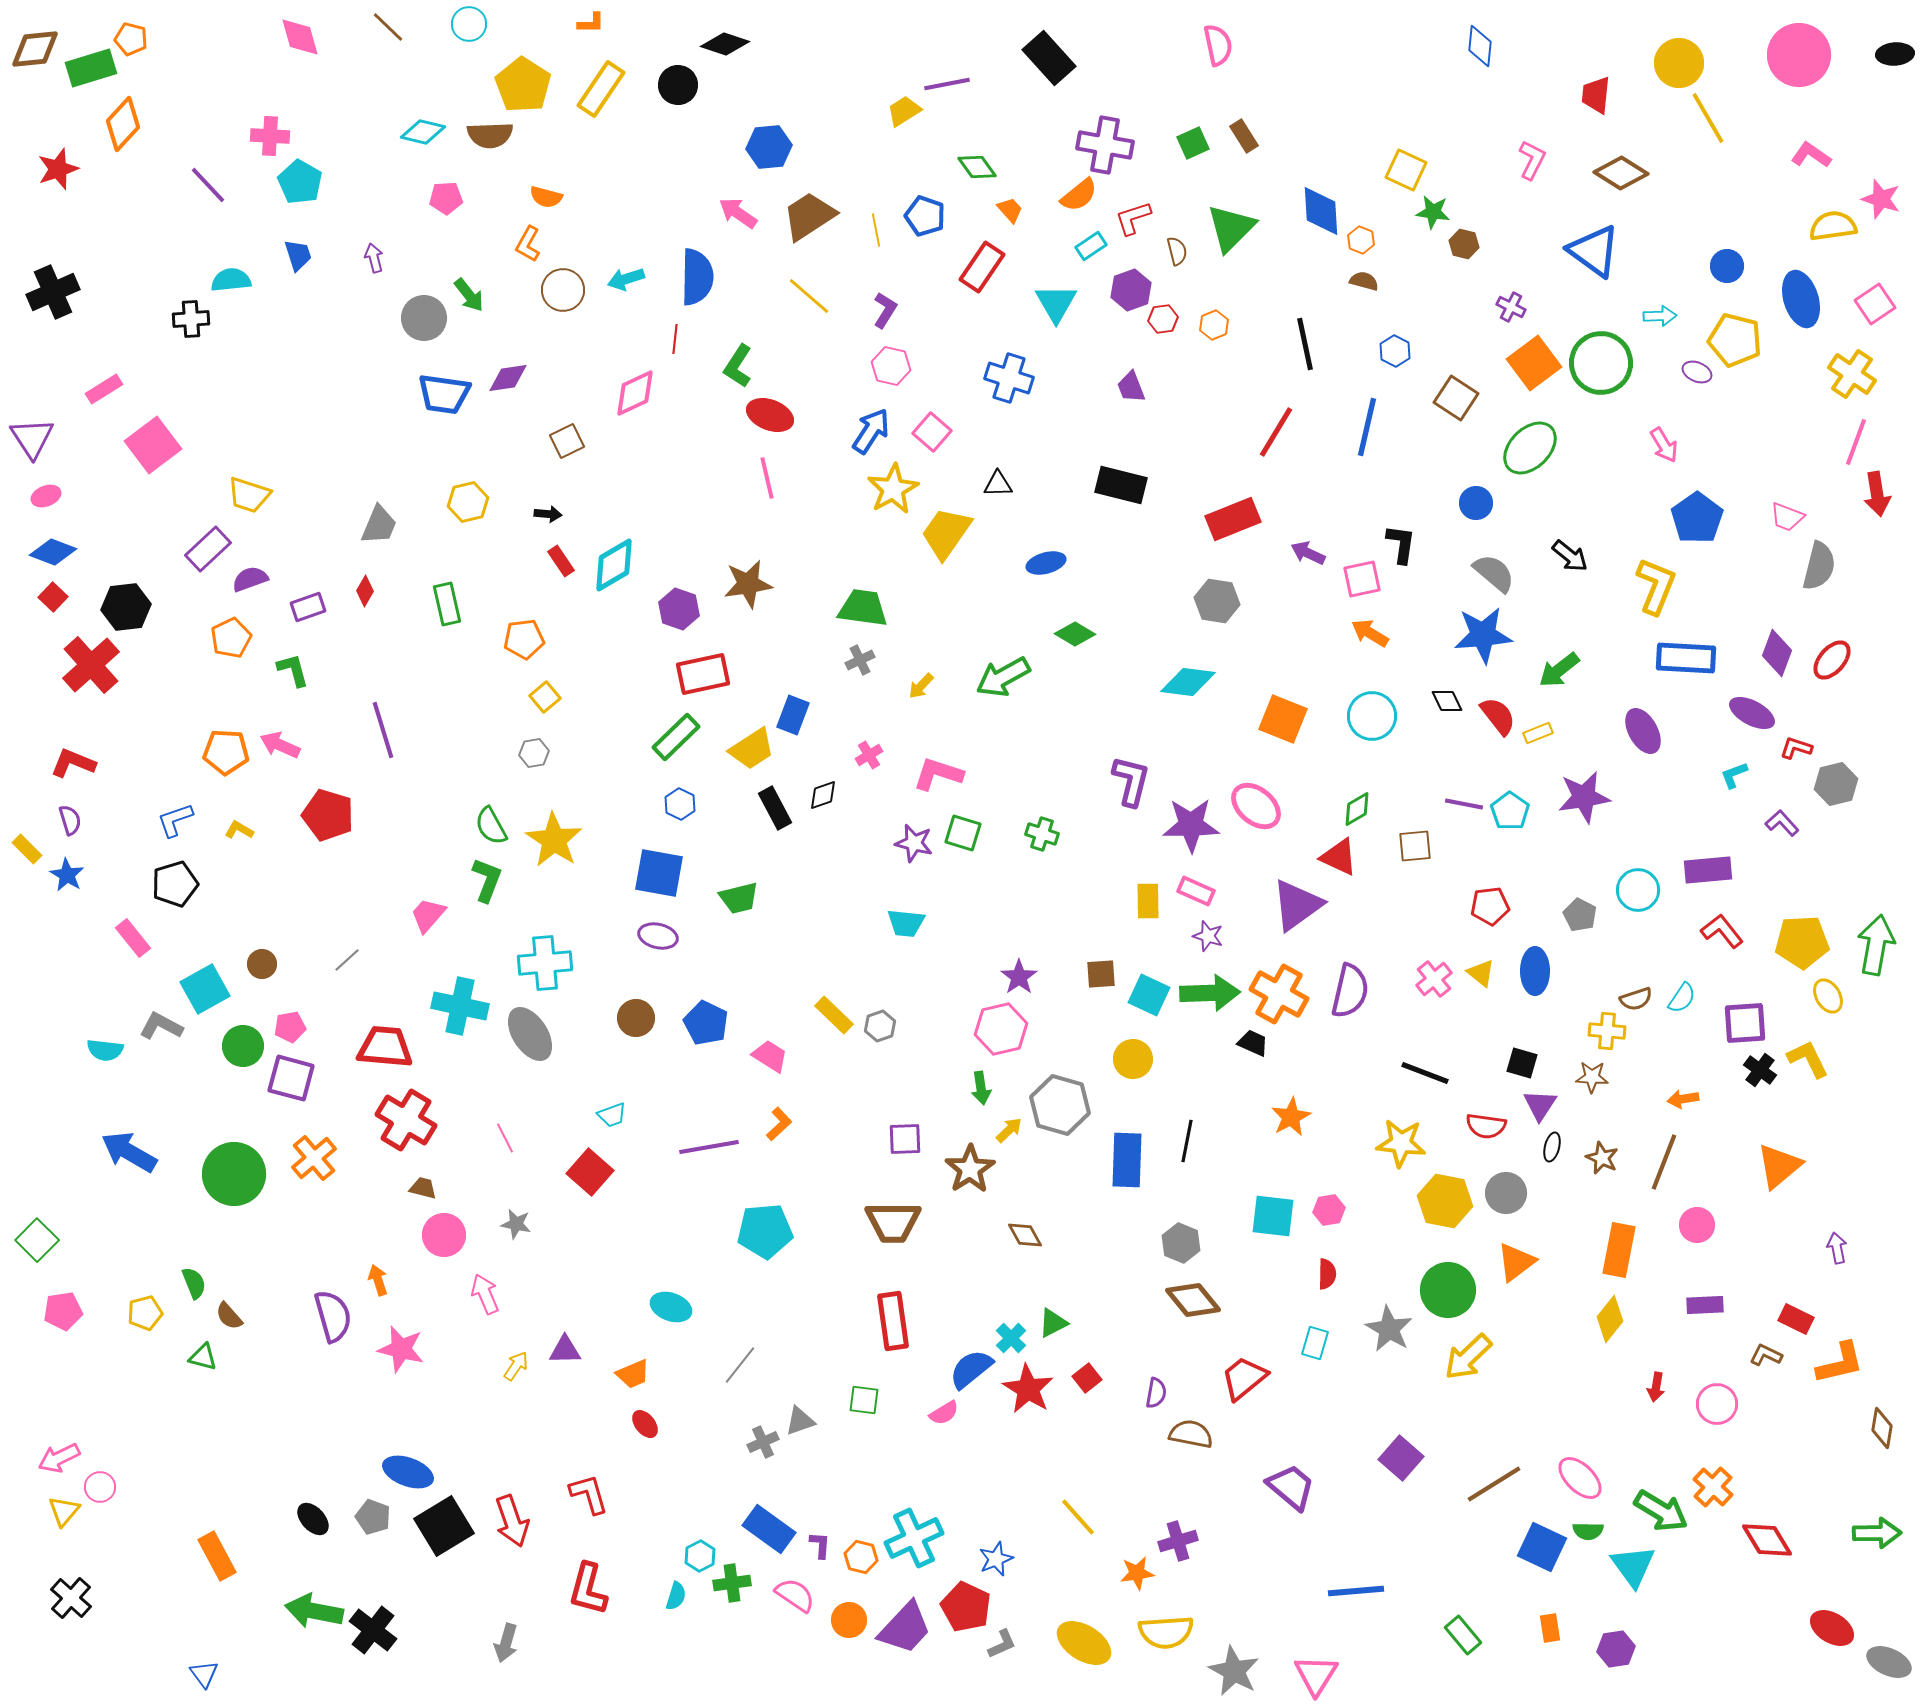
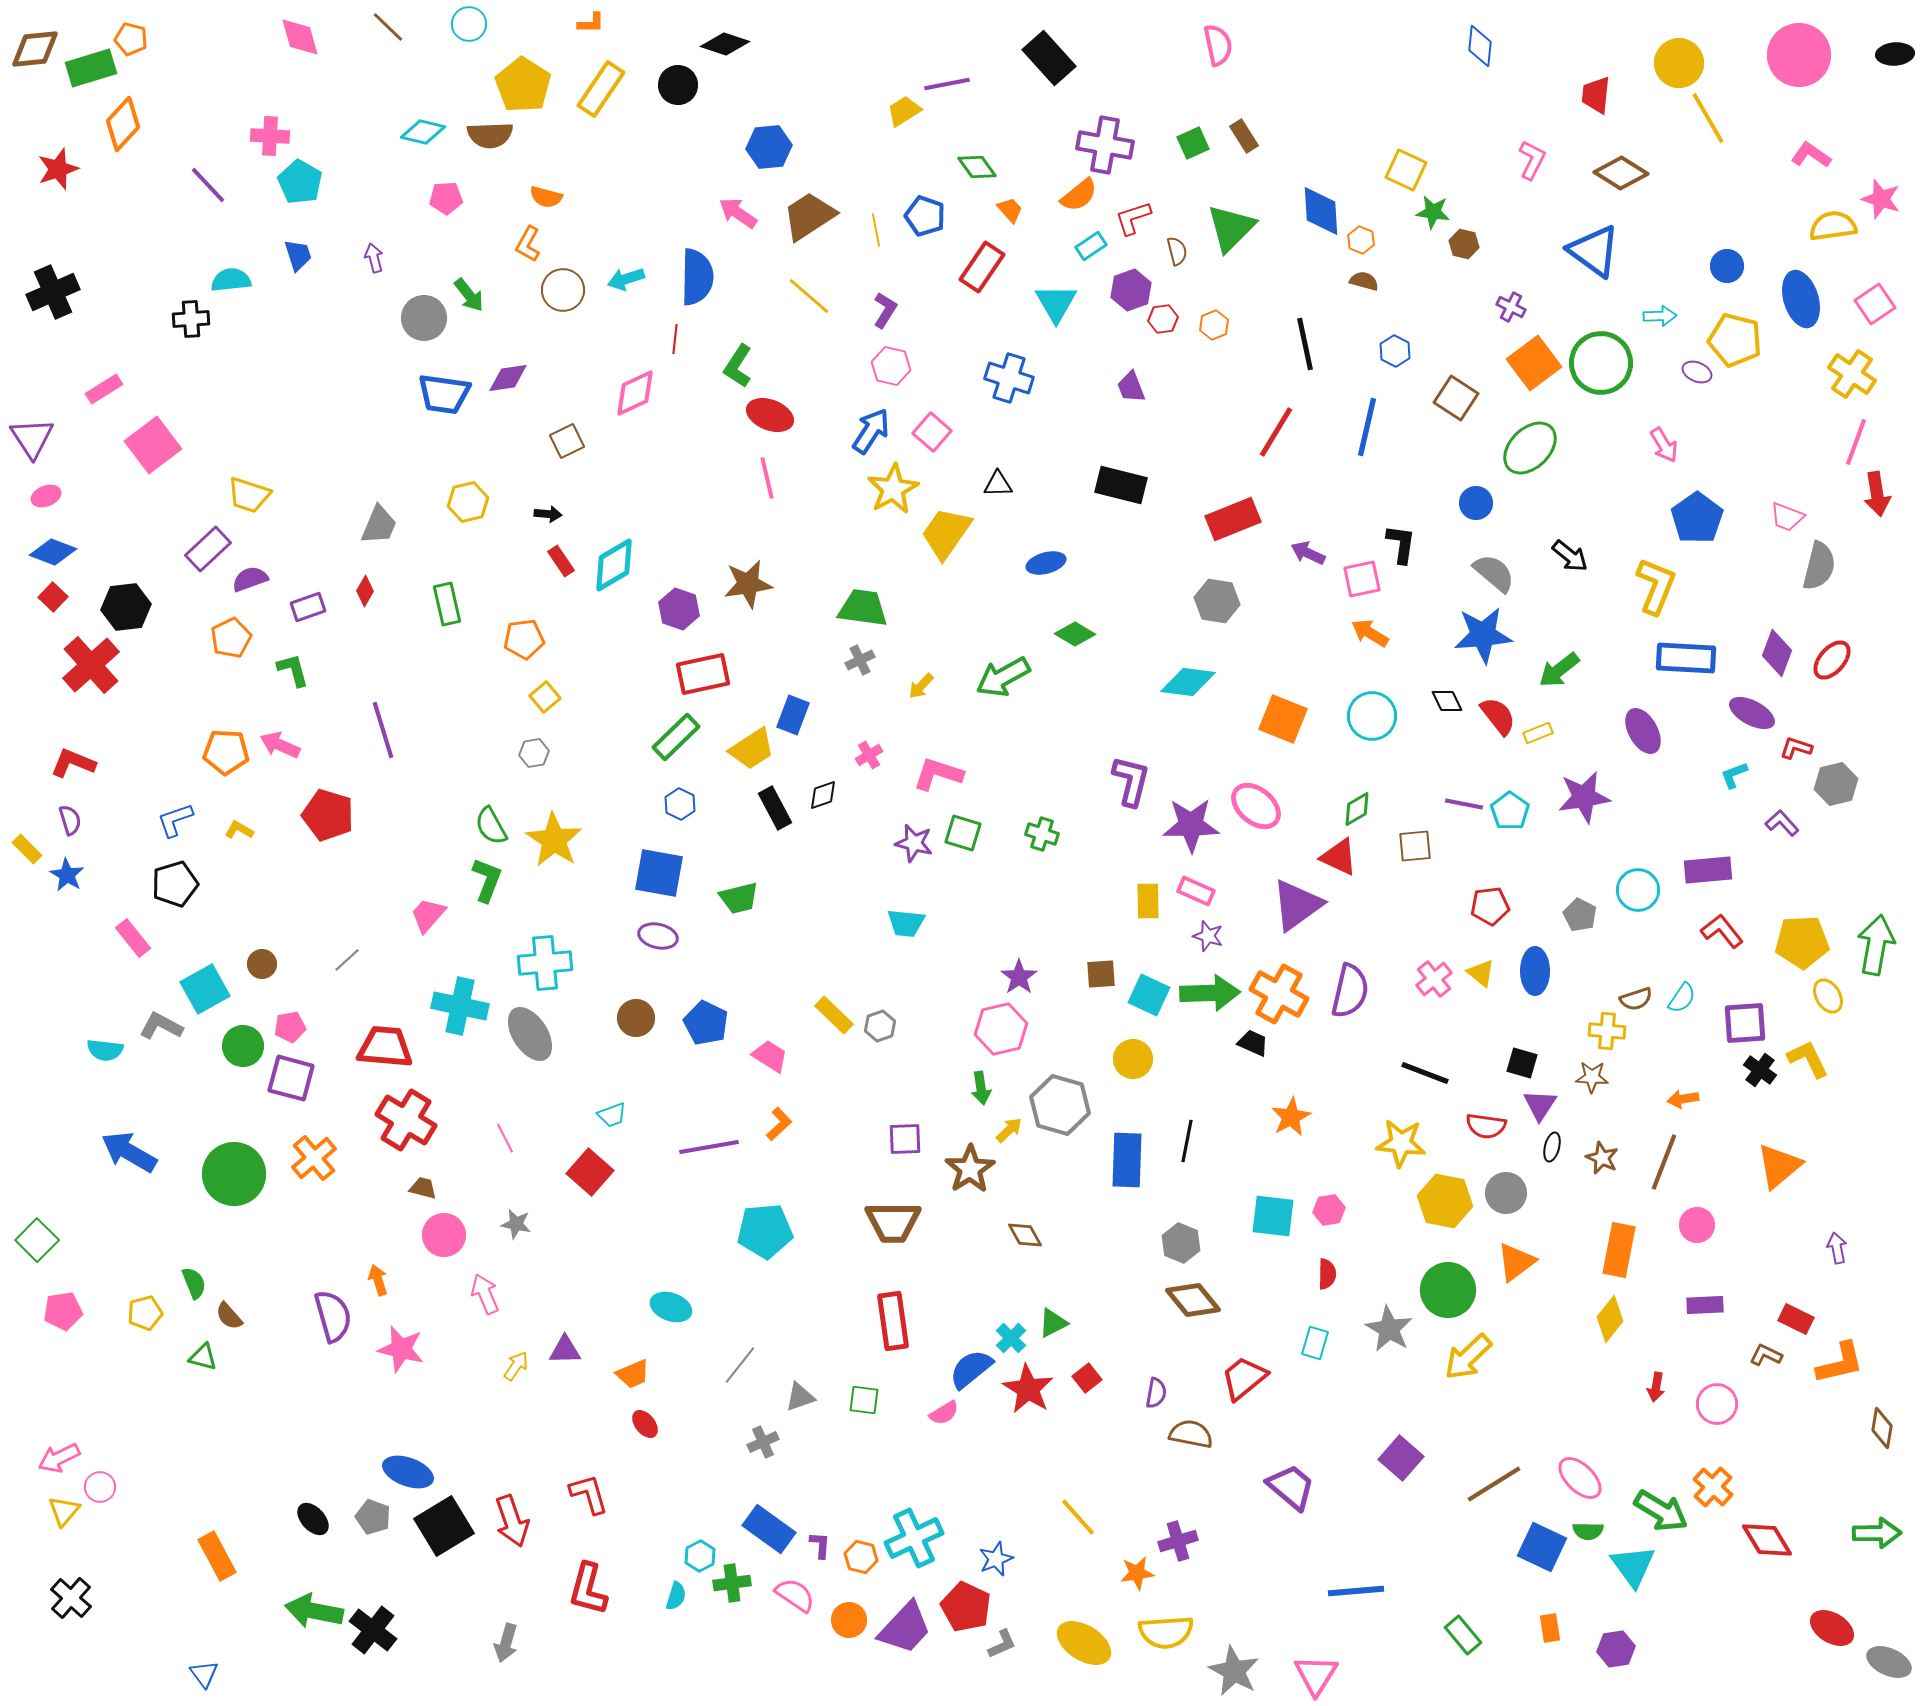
gray triangle at (800, 1421): moved 24 px up
